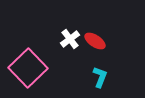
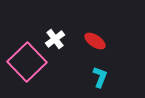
white cross: moved 15 px left
pink square: moved 1 px left, 6 px up
